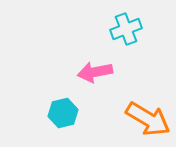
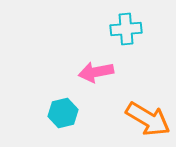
cyan cross: rotated 16 degrees clockwise
pink arrow: moved 1 px right
